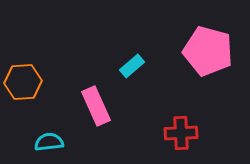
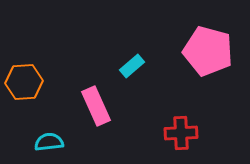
orange hexagon: moved 1 px right
